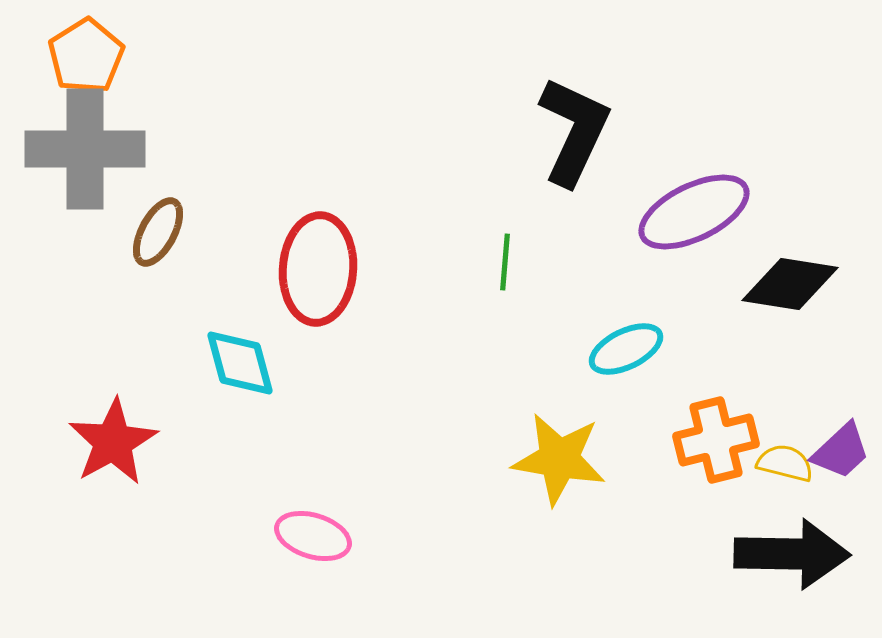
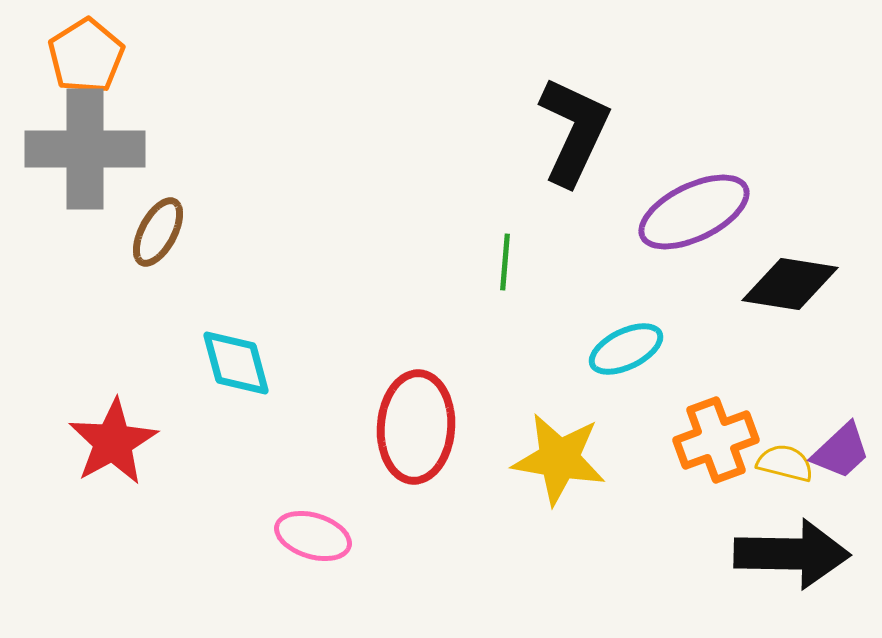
red ellipse: moved 98 px right, 158 px down
cyan diamond: moved 4 px left
orange cross: rotated 6 degrees counterclockwise
